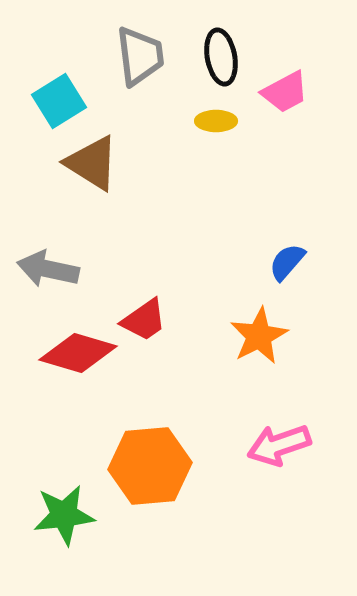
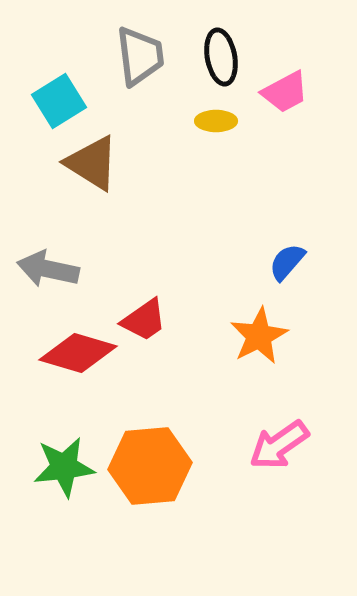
pink arrow: rotated 16 degrees counterclockwise
green star: moved 48 px up
